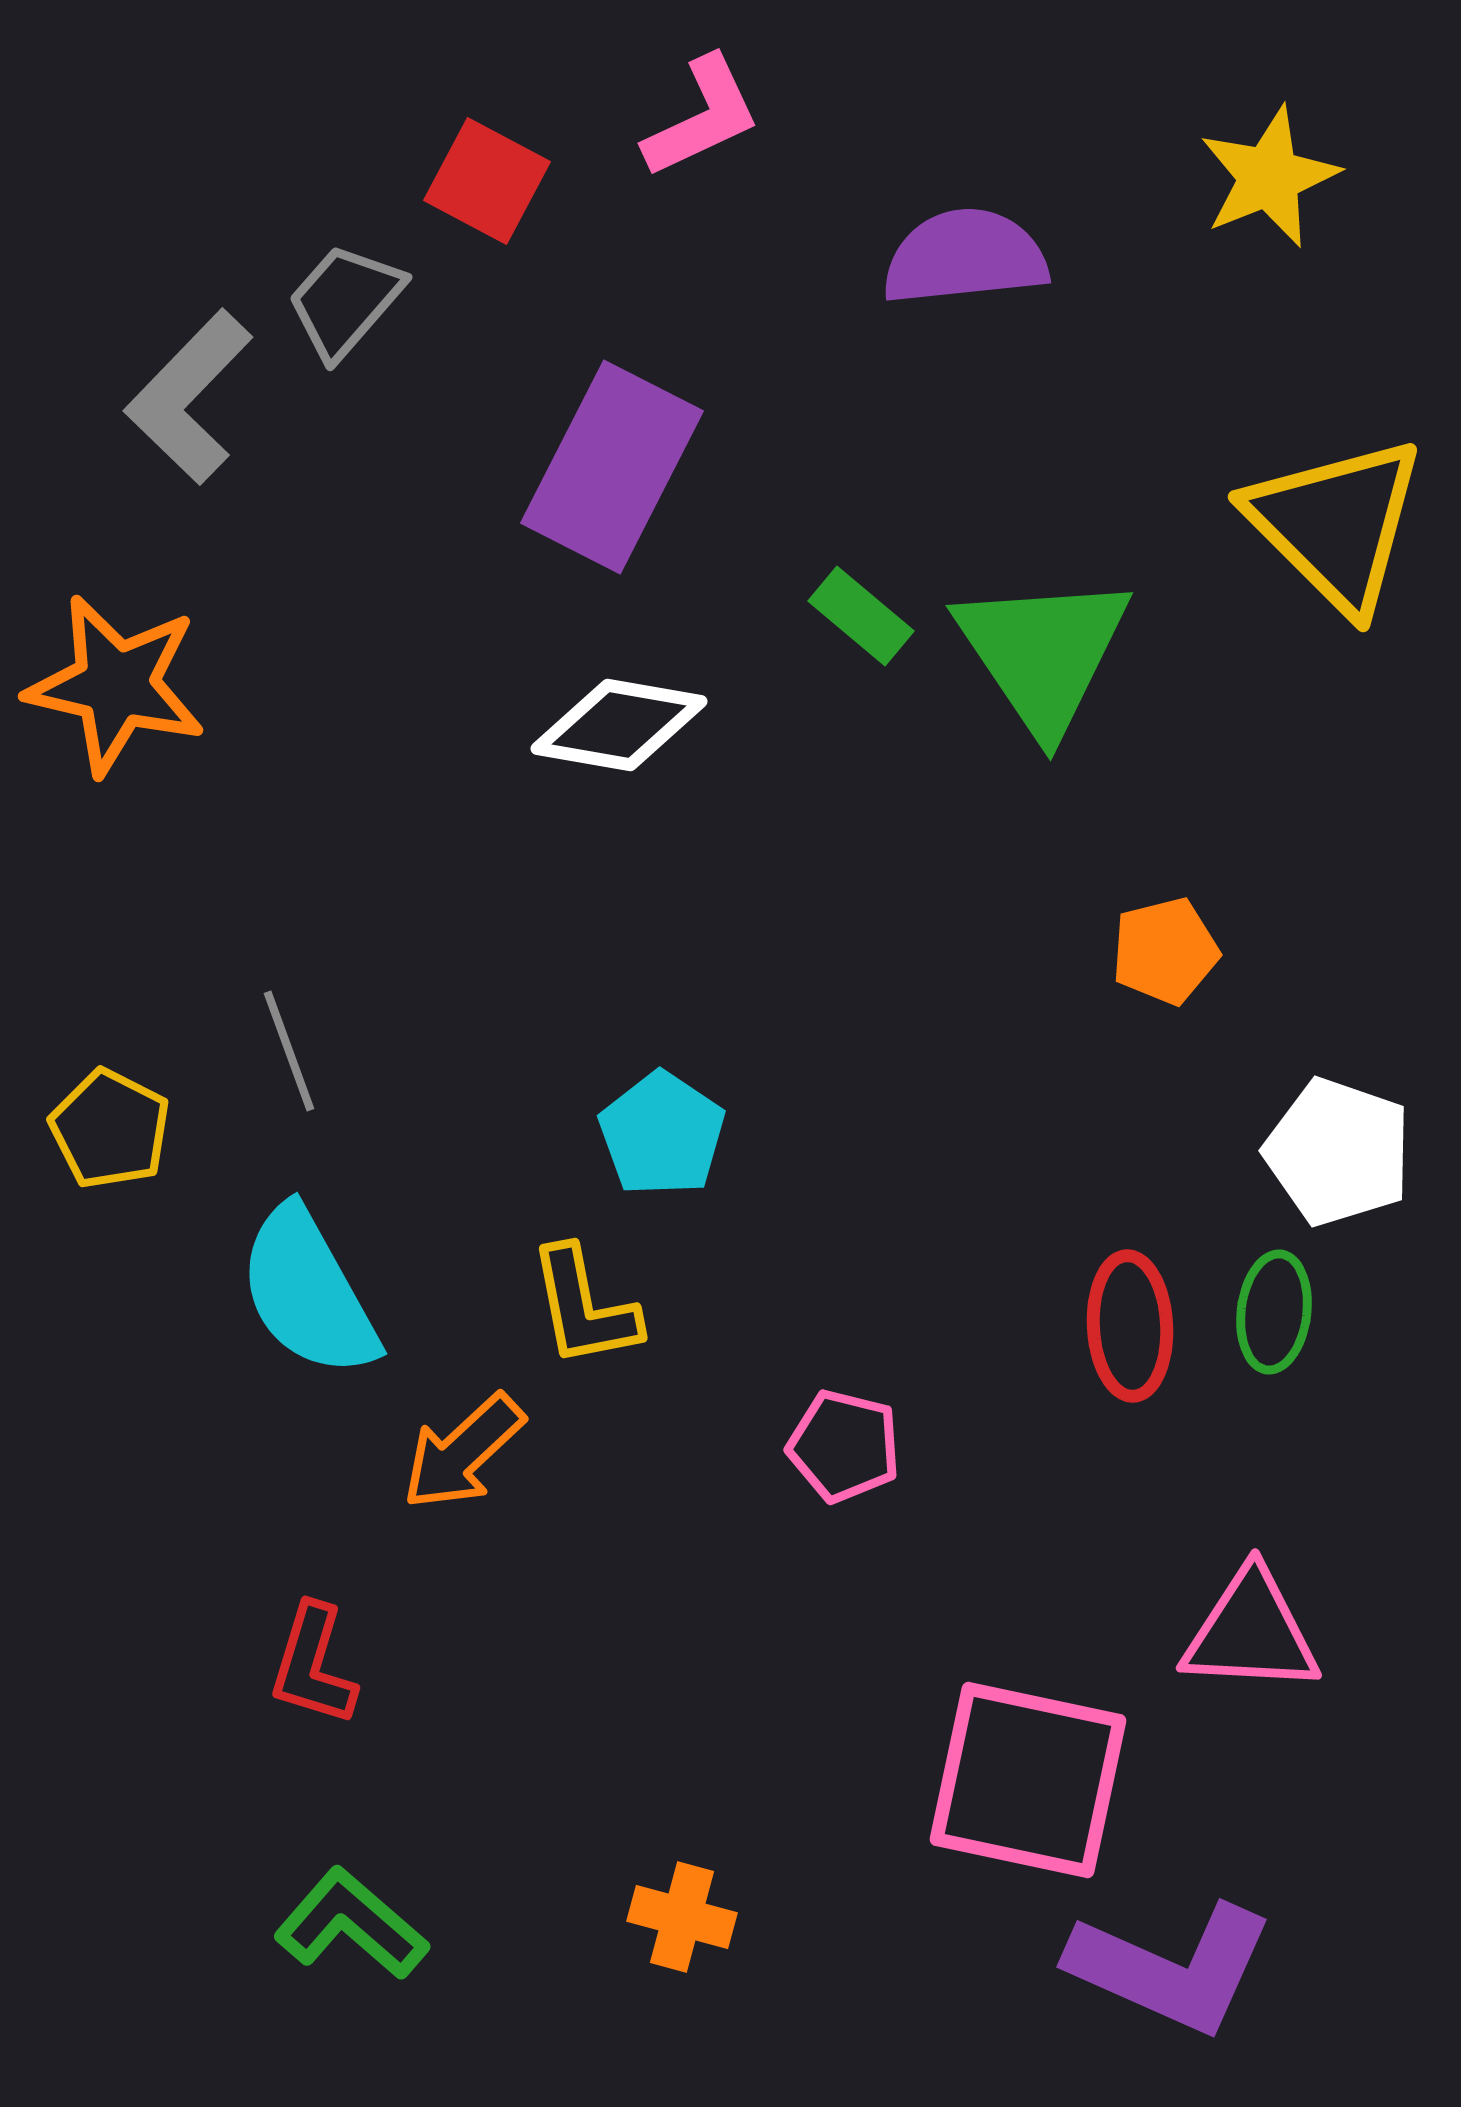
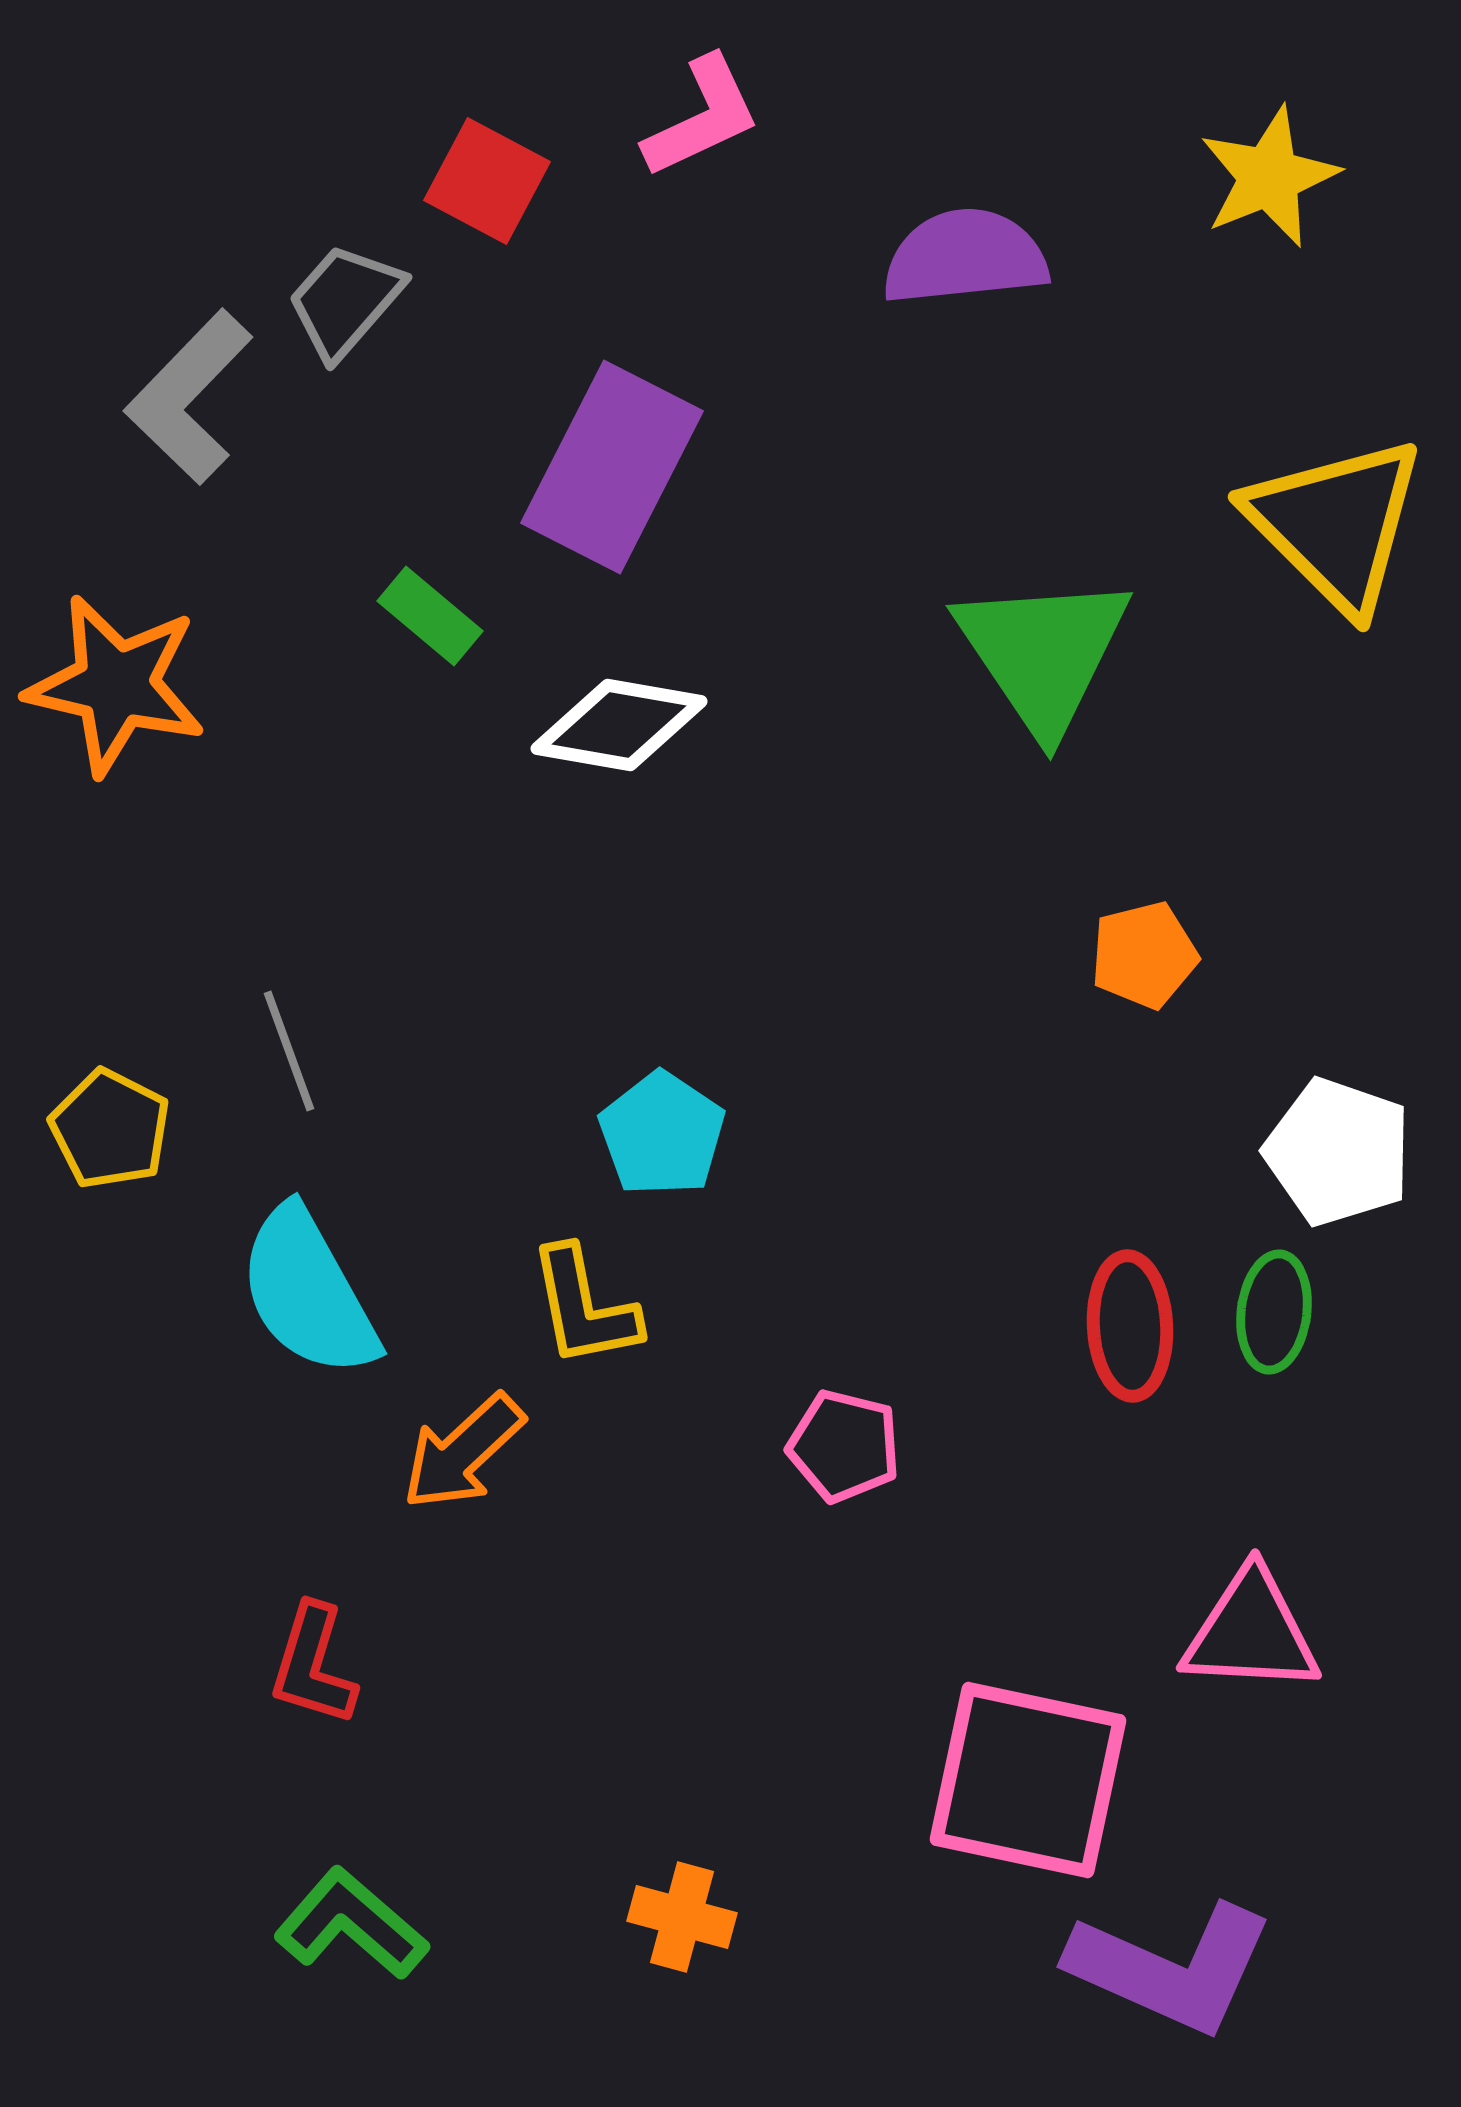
green rectangle: moved 431 px left
orange pentagon: moved 21 px left, 4 px down
